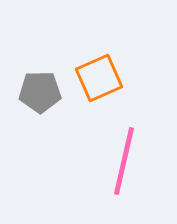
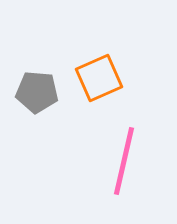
gray pentagon: moved 3 px left; rotated 6 degrees clockwise
